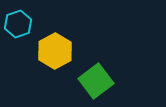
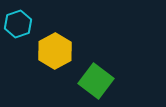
green square: rotated 16 degrees counterclockwise
